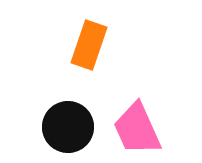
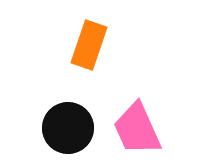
black circle: moved 1 px down
